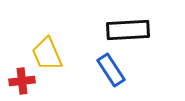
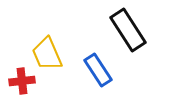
black rectangle: rotated 60 degrees clockwise
blue rectangle: moved 13 px left
